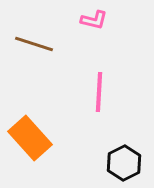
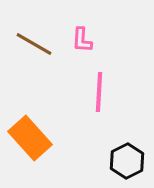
pink L-shape: moved 12 px left, 20 px down; rotated 80 degrees clockwise
brown line: rotated 12 degrees clockwise
black hexagon: moved 3 px right, 2 px up
